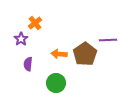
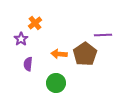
purple line: moved 5 px left, 5 px up
